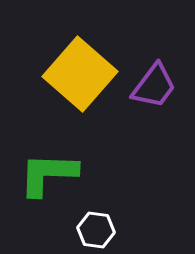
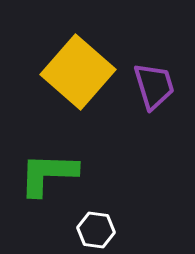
yellow square: moved 2 px left, 2 px up
purple trapezoid: rotated 54 degrees counterclockwise
